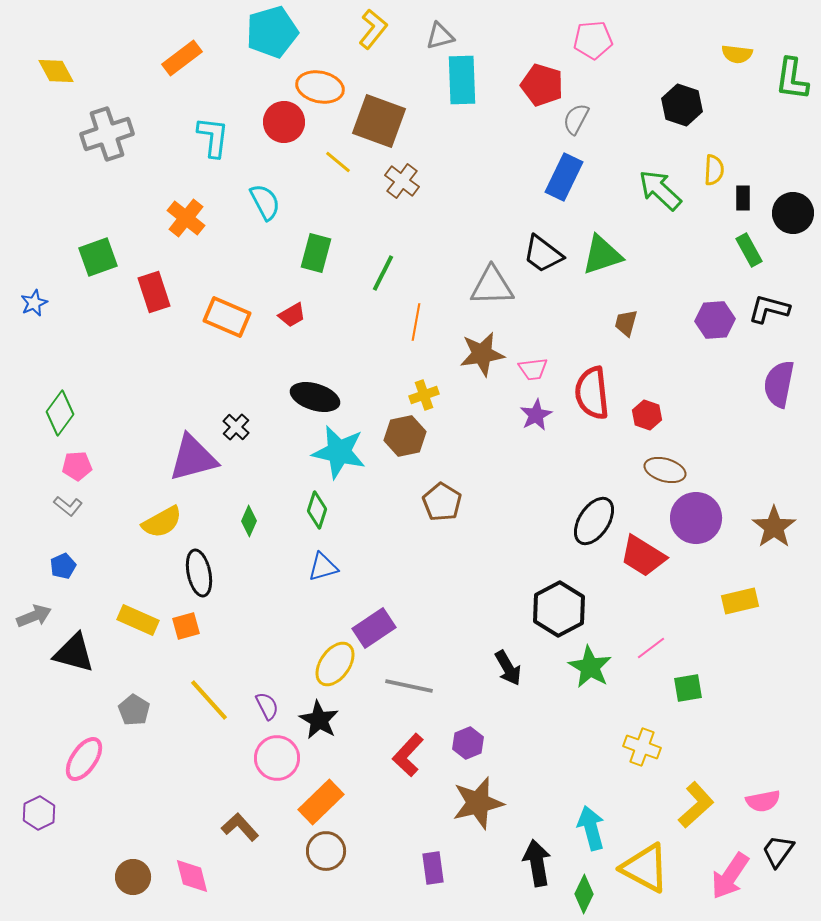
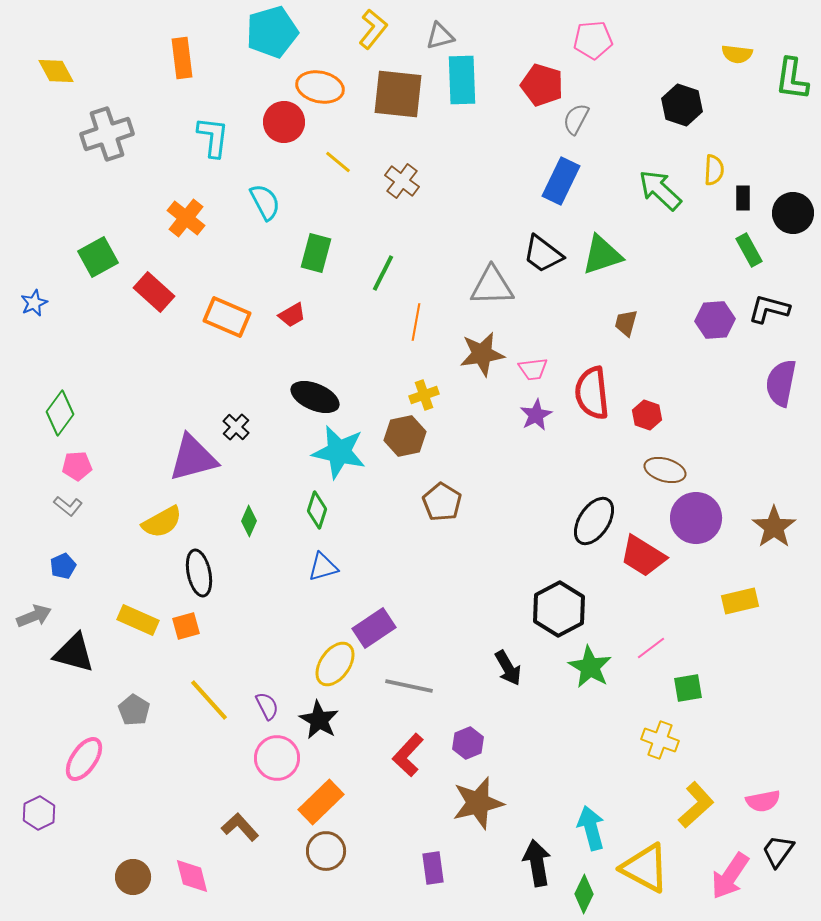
orange rectangle at (182, 58): rotated 60 degrees counterclockwise
brown square at (379, 121): moved 19 px right, 27 px up; rotated 14 degrees counterclockwise
blue rectangle at (564, 177): moved 3 px left, 4 px down
green square at (98, 257): rotated 9 degrees counterclockwise
red rectangle at (154, 292): rotated 30 degrees counterclockwise
purple semicircle at (779, 384): moved 2 px right, 1 px up
black ellipse at (315, 397): rotated 6 degrees clockwise
yellow cross at (642, 747): moved 18 px right, 7 px up
